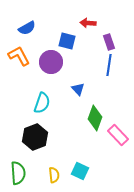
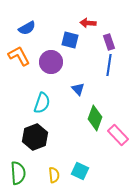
blue square: moved 3 px right, 1 px up
